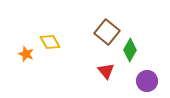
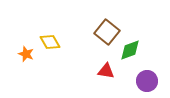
green diamond: rotated 40 degrees clockwise
red triangle: rotated 42 degrees counterclockwise
